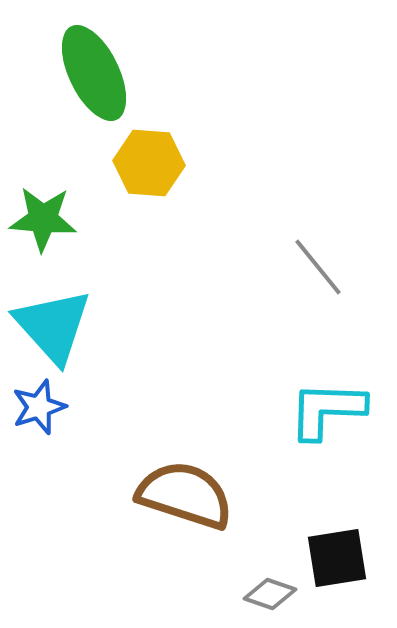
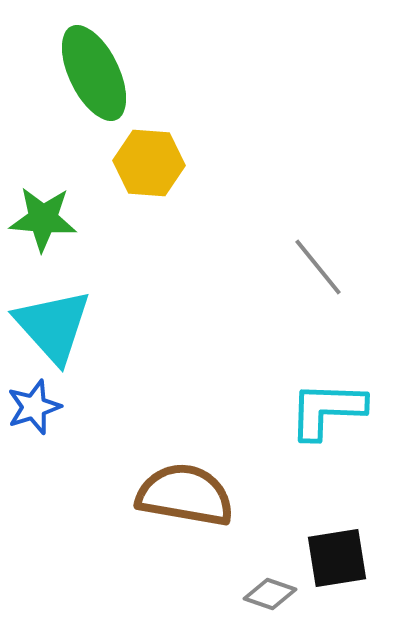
blue star: moved 5 px left
brown semicircle: rotated 8 degrees counterclockwise
